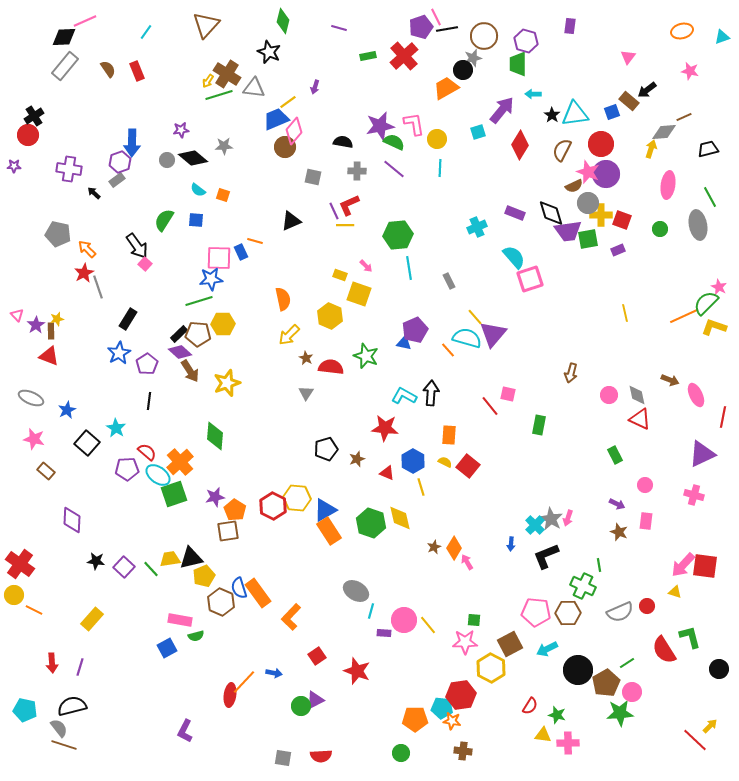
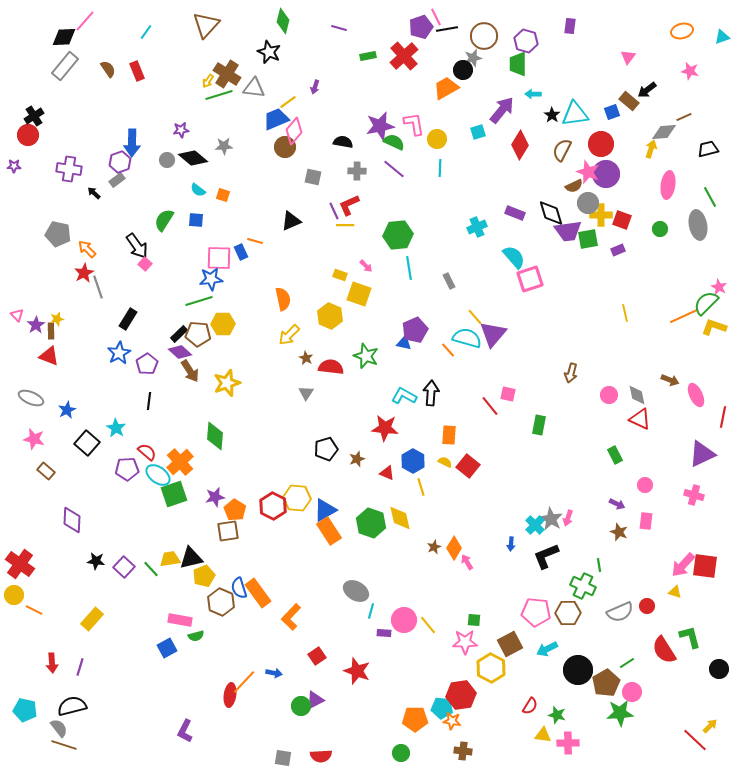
pink line at (85, 21): rotated 25 degrees counterclockwise
